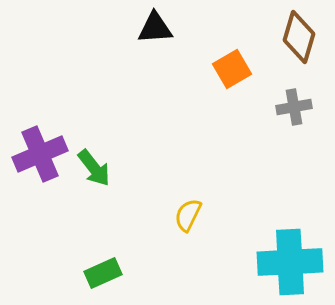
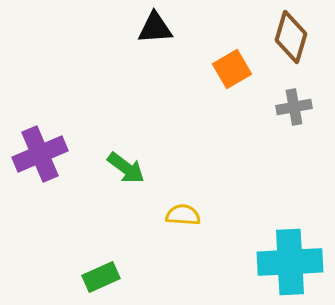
brown diamond: moved 8 px left
green arrow: moved 32 px right; rotated 15 degrees counterclockwise
yellow semicircle: moved 5 px left; rotated 68 degrees clockwise
green rectangle: moved 2 px left, 4 px down
